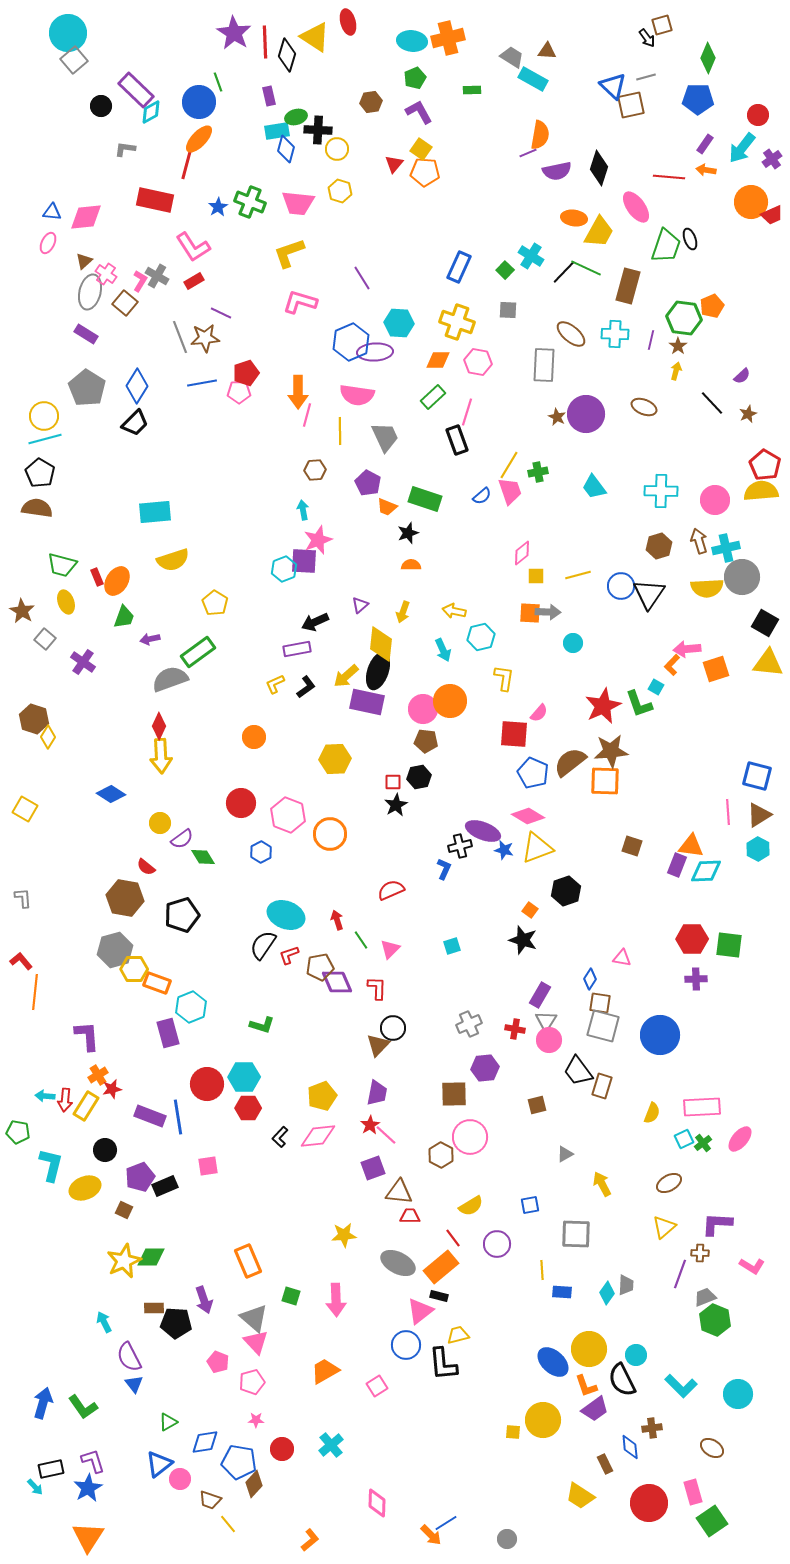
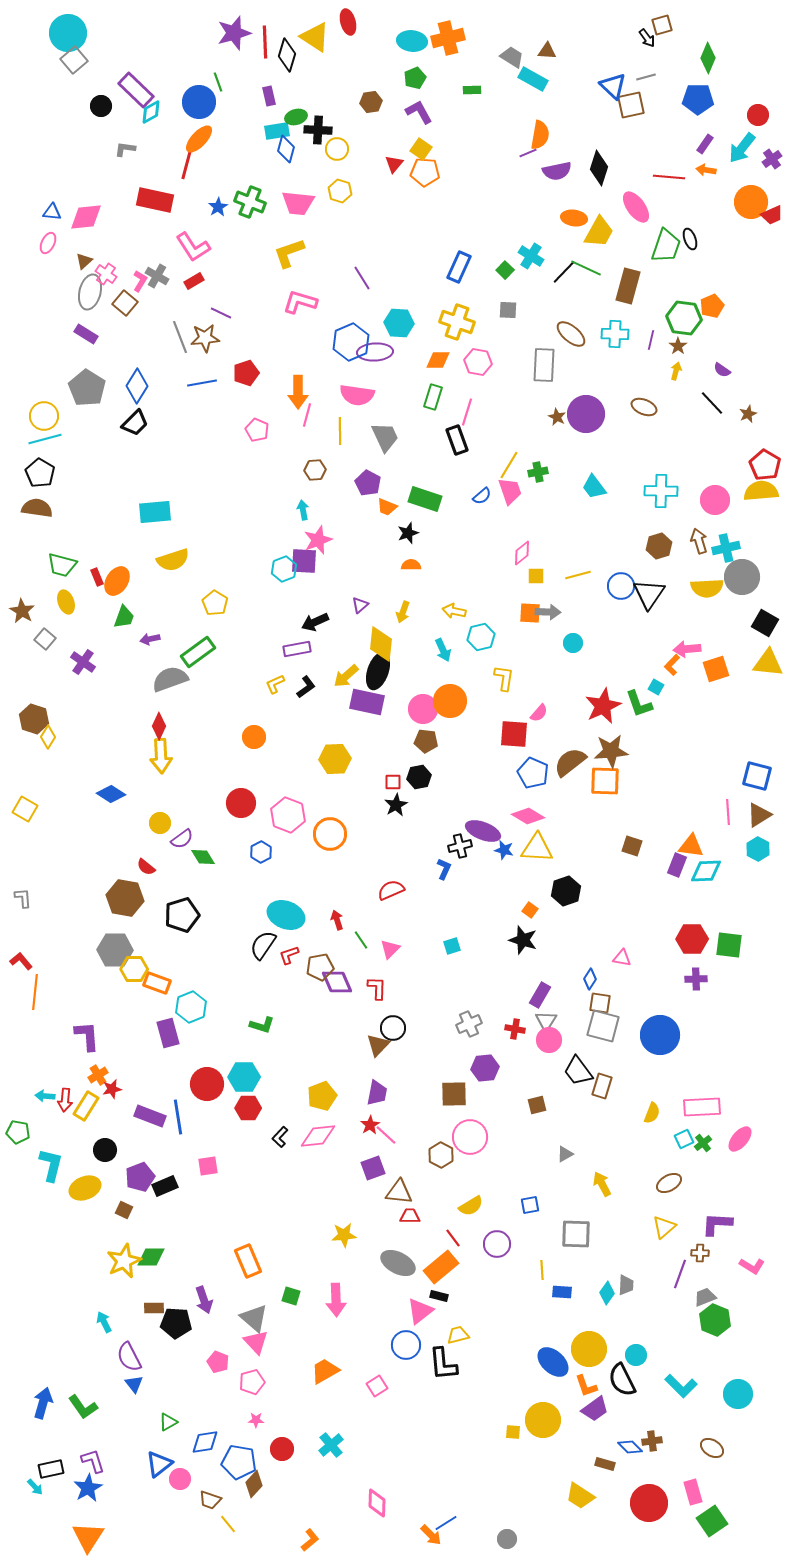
purple star at (234, 33): rotated 24 degrees clockwise
purple semicircle at (742, 376): moved 20 px left, 6 px up; rotated 78 degrees clockwise
pink pentagon at (239, 392): moved 18 px right, 38 px down; rotated 25 degrees clockwise
green rectangle at (433, 397): rotated 30 degrees counterclockwise
yellow triangle at (537, 848): rotated 24 degrees clockwise
gray hexagon at (115, 950): rotated 16 degrees clockwise
brown cross at (652, 1428): moved 13 px down
blue diamond at (630, 1447): rotated 40 degrees counterclockwise
brown rectangle at (605, 1464): rotated 48 degrees counterclockwise
